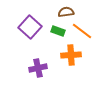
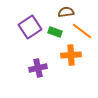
purple square: rotated 15 degrees clockwise
green rectangle: moved 3 px left, 1 px down
